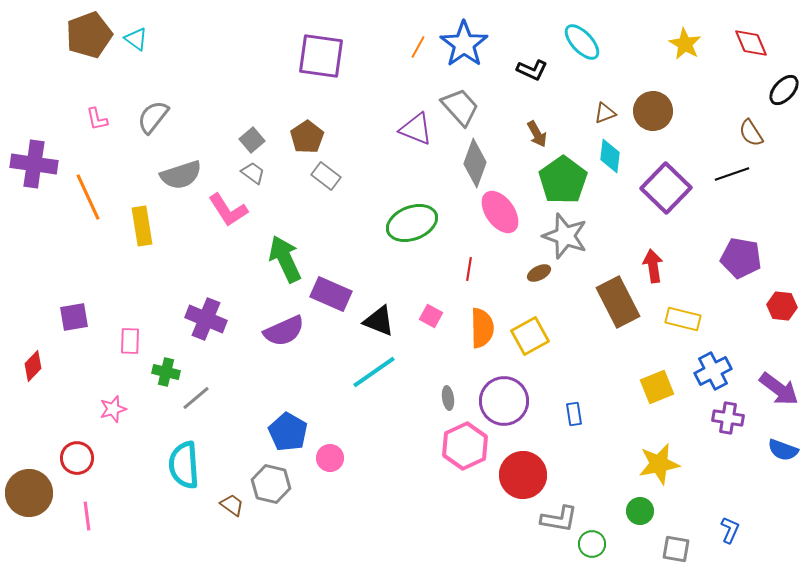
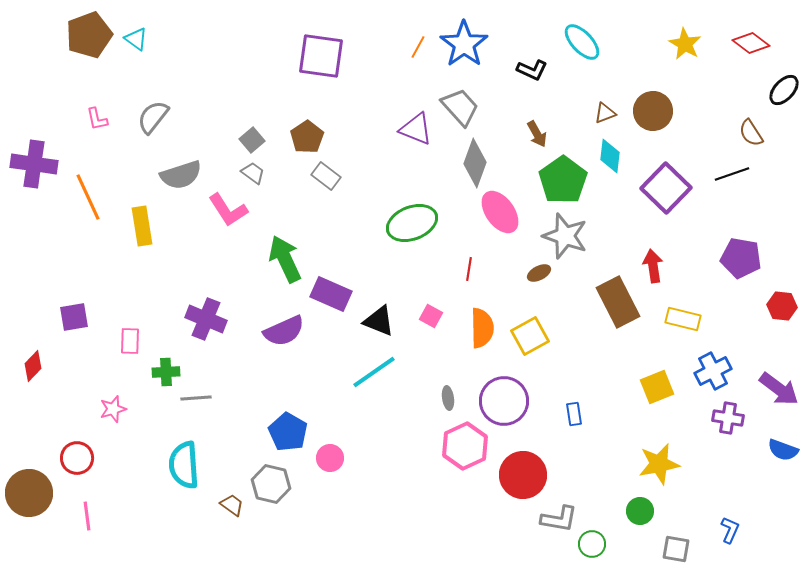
red diamond at (751, 43): rotated 30 degrees counterclockwise
green cross at (166, 372): rotated 16 degrees counterclockwise
gray line at (196, 398): rotated 36 degrees clockwise
